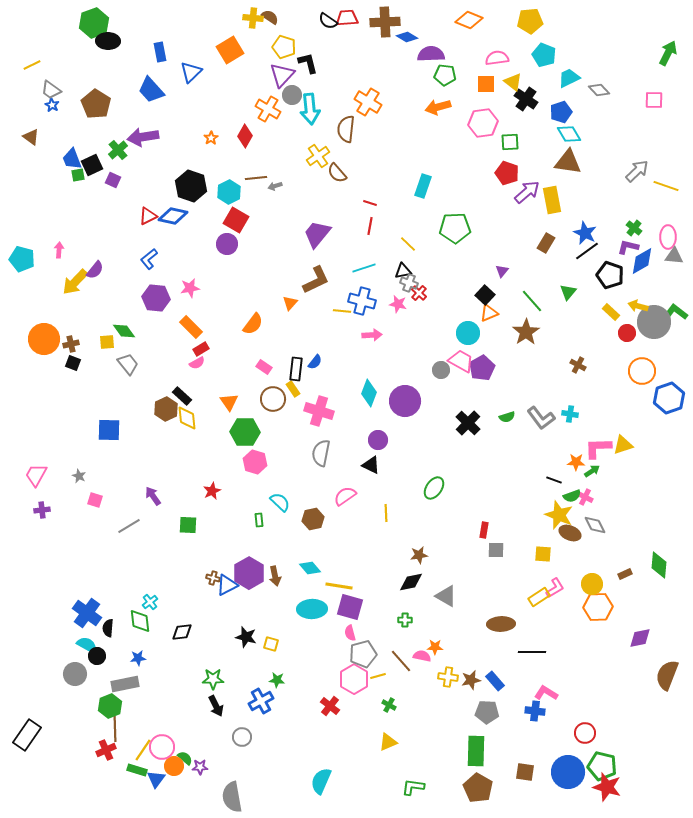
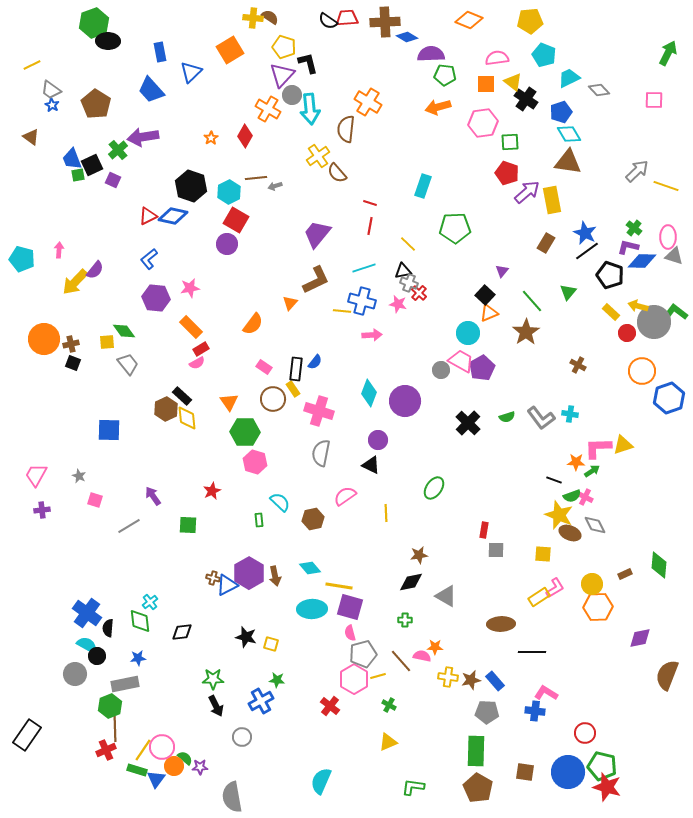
gray triangle at (674, 256): rotated 12 degrees clockwise
blue diamond at (642, 261): rotated 32 degrees clockwise
